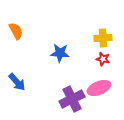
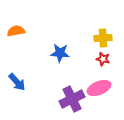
orange semicircle: rotated 72 degrees counterclockwise
